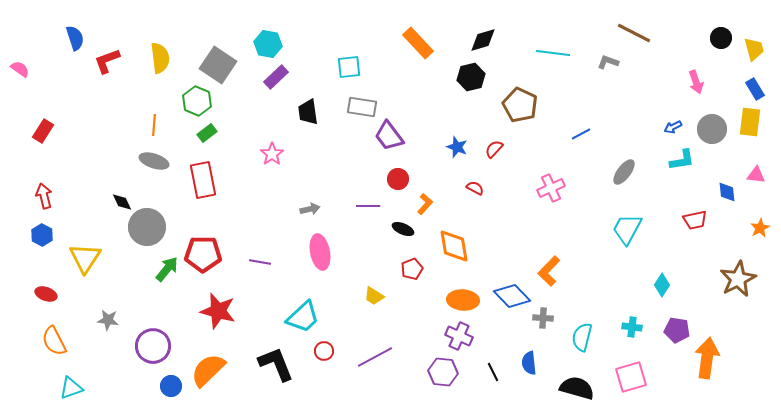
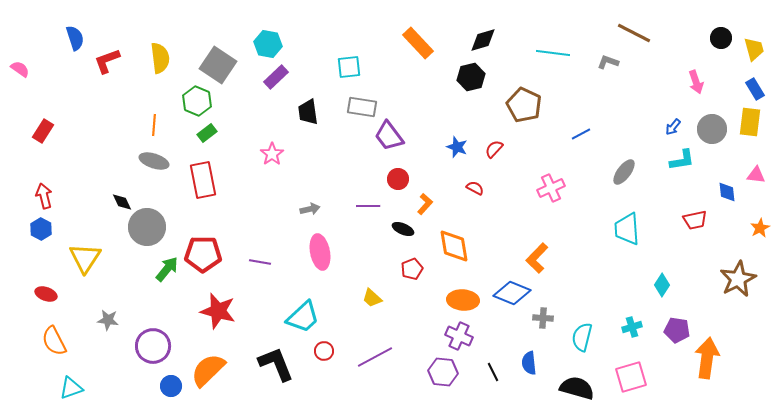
brown pentagon at (520, 105): moved 4 px right
blue arrow at (673, 127): rotated 24 degrees counterclockwise
cyan trapezoid at (627, 229): rotated 32 degrees counterclockwise
blue hexagon at (42, 235): moved 1 px left, 6 px up
orange L-shape at (549, 271): moved 12 px left, 13 px up
yellow trapezoid at (374, 296): moved 2 px left, 2 px down; rotated 10 degrees clockwise
blue diamond at (512, 296): moved 3 px up; rotated 24 degrees counterclockwise
cyan cross at (632, 327): rotated 24 degrees counterclockwise
